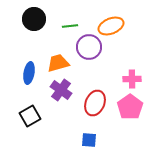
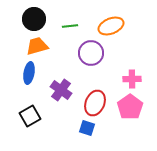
purple circle: moved 2 px right, 6 px down
orange trapezoid: moved 21 px left, 17 px up
blue square: moved 2 px left, 12 px up; rotated 14 degrees clockwise
